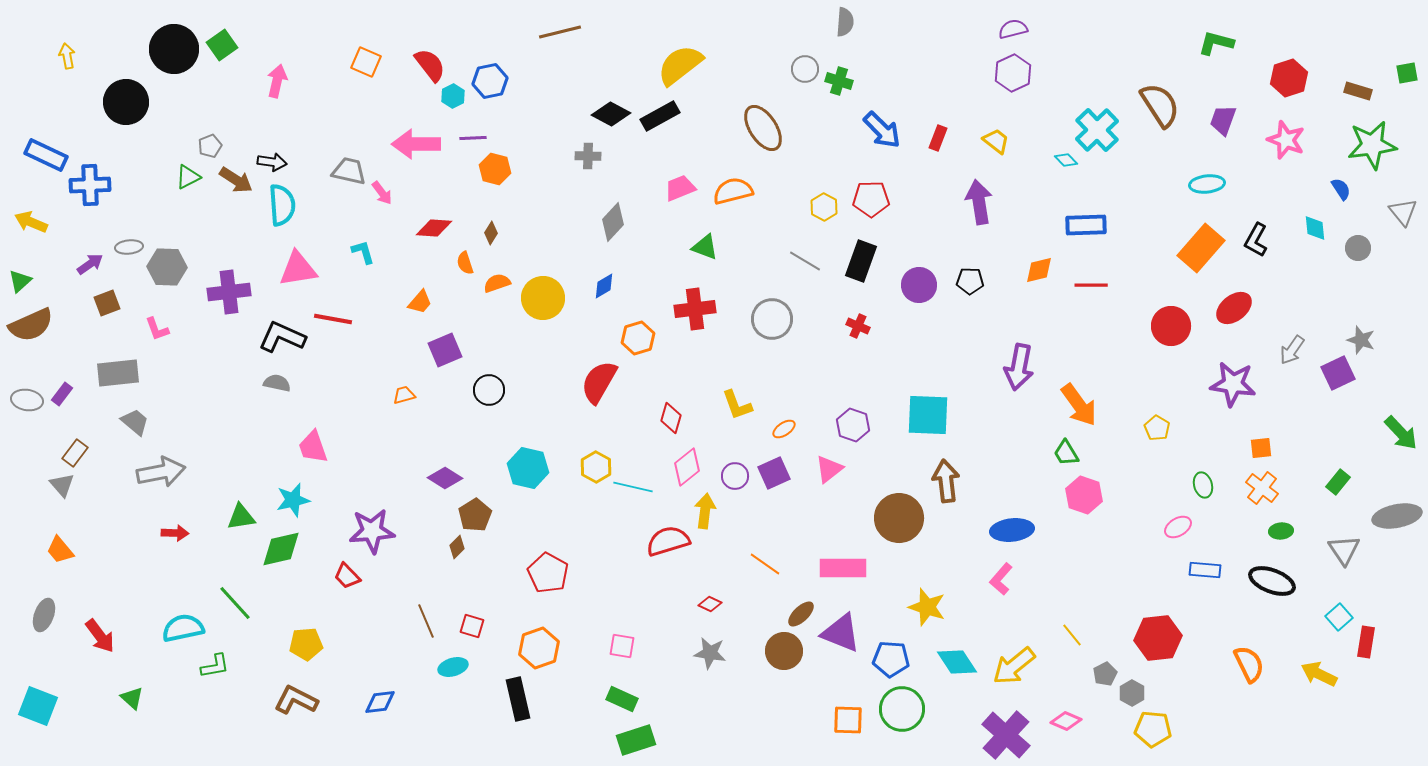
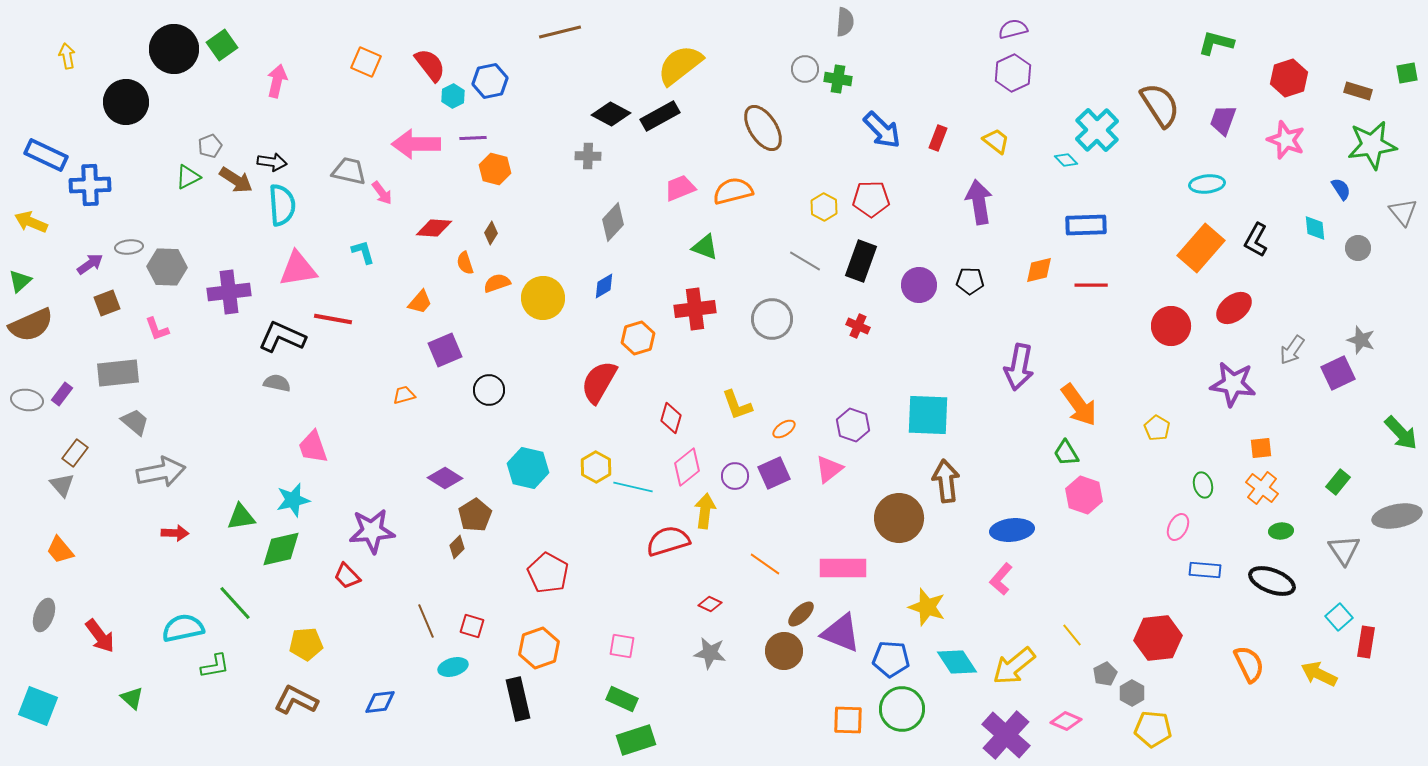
green cross at (839, 81): moved 1 px left, 2 px up; rotated 8 degrees counterclockwise
pink ellipse at (1178, 527): rotated 32 degrees counterclockwise
